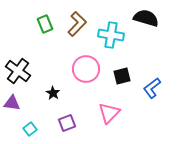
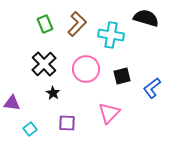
black cross: moved 26 px right, 7 px up; rotated 10 degrees clockwise
purple square: rotated 24 degrees clockwise
